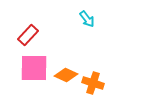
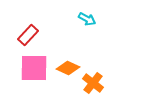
cyan arrow: rotated 24 degrees counterclockwise
orange diamond: moved 2 px right, 7 px up
orange cross: rotated 20 degrees clockwise
